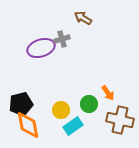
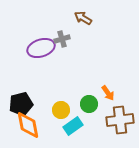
brown cross: rotated 20 degrees counterclockwise
